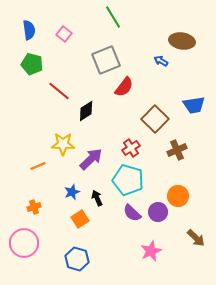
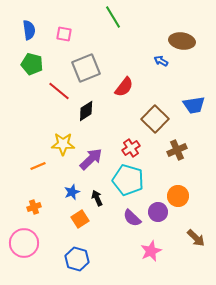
pink square: rotated 28 degrees counterclockwise
gray square: moved 20 px left, 8 px down
purple semicircle: moved 5 px down
